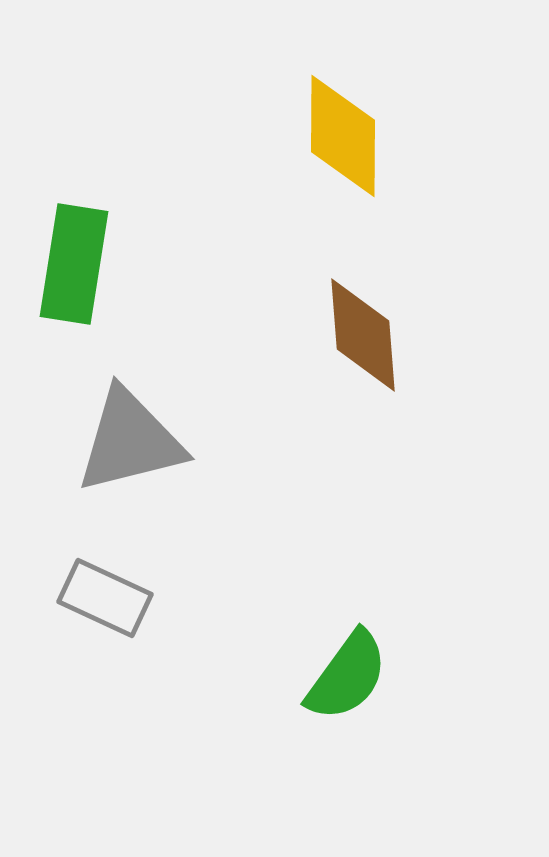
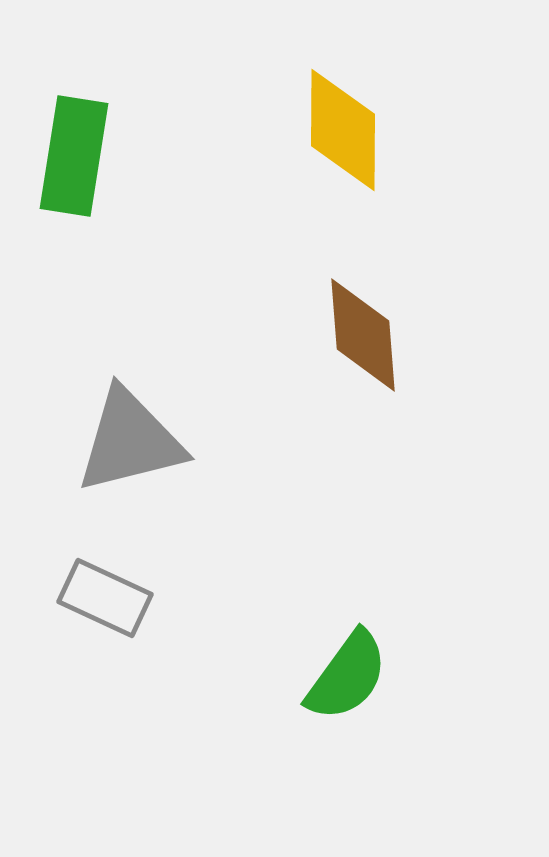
yellow diamond: moved 6 px up
green rectangle: moved 108 px up
